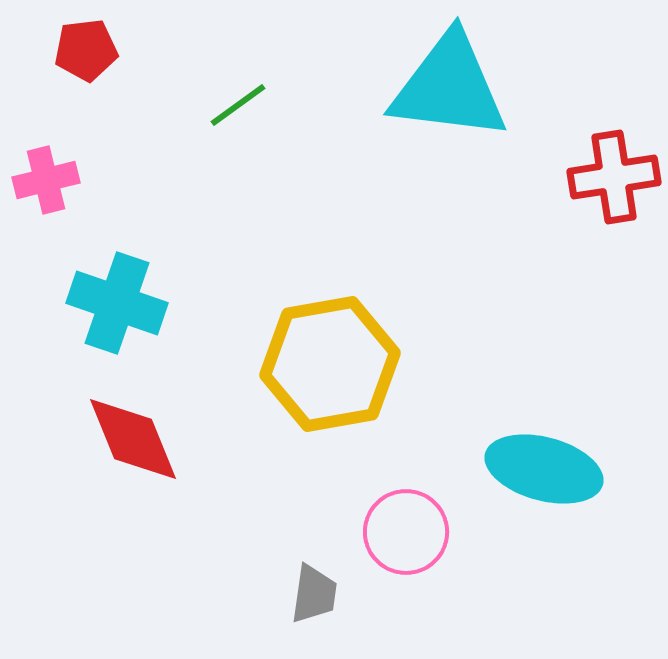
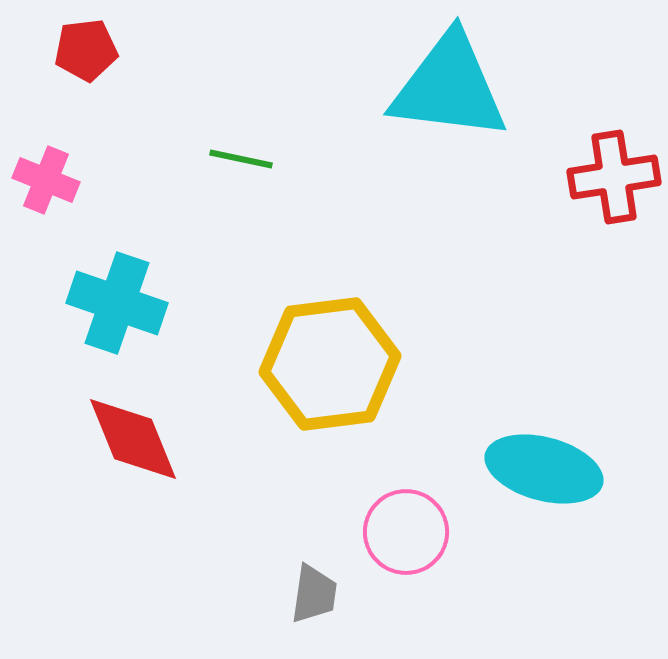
green line: moved 3 px right, 54 px down; rotated 48 degrees clockwise
pink cross: rotated 36 degrees clockwise
yellow hexagon: rotated 3 degrees clockwise
